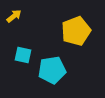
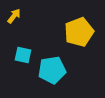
yellow arrow: rotated 14 degrees counterclockwise
yellow pentagon: moved 3 px right, 1 px down
